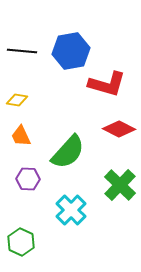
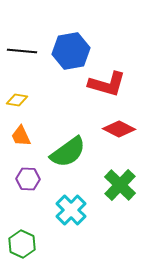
green semicircle: rotated 12 degrees clockwise
green hexagon: moved 1 px right, 2 px down
